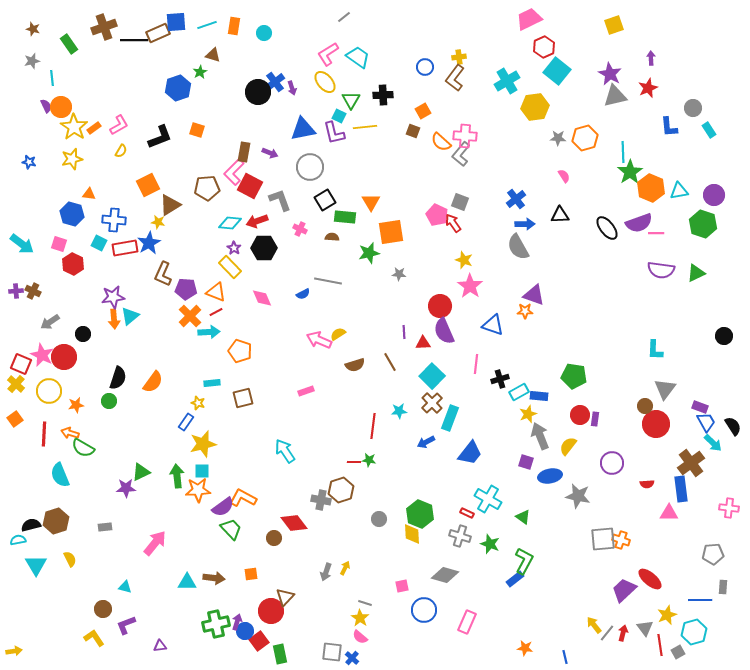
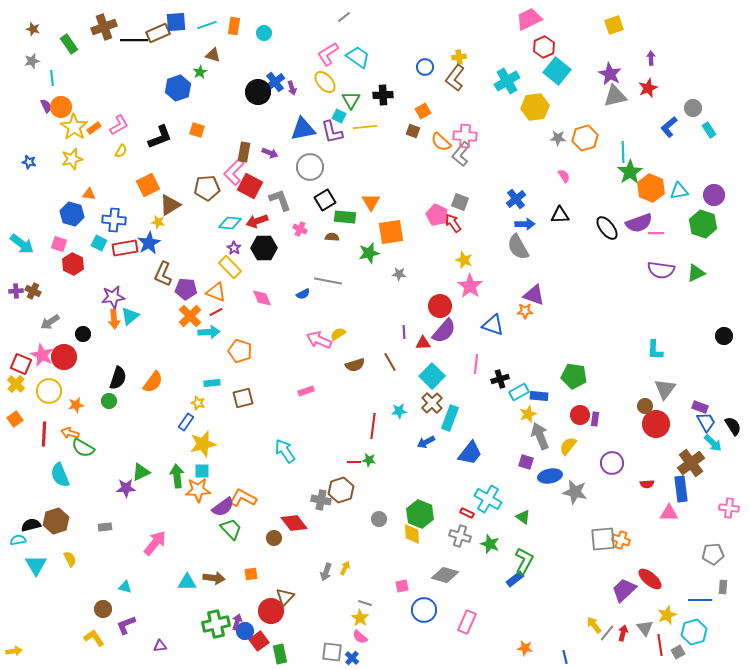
blue L-shape at (669, 127): rotated 55 degrees clockwise
purple L-shape at (334, 133): moved 2 px left, 1 px up
purple semicircle at (444, 331): rotated 116 degrees counterclockwise
gray star at (578, 496): moved 3 px left, 4 px up
